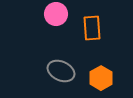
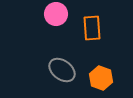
gray ellipse: moved 1 px right, 1 px up; rotated 12 degrees clockwise
orange hexagon: rotated 10 degrees counterclockwise
